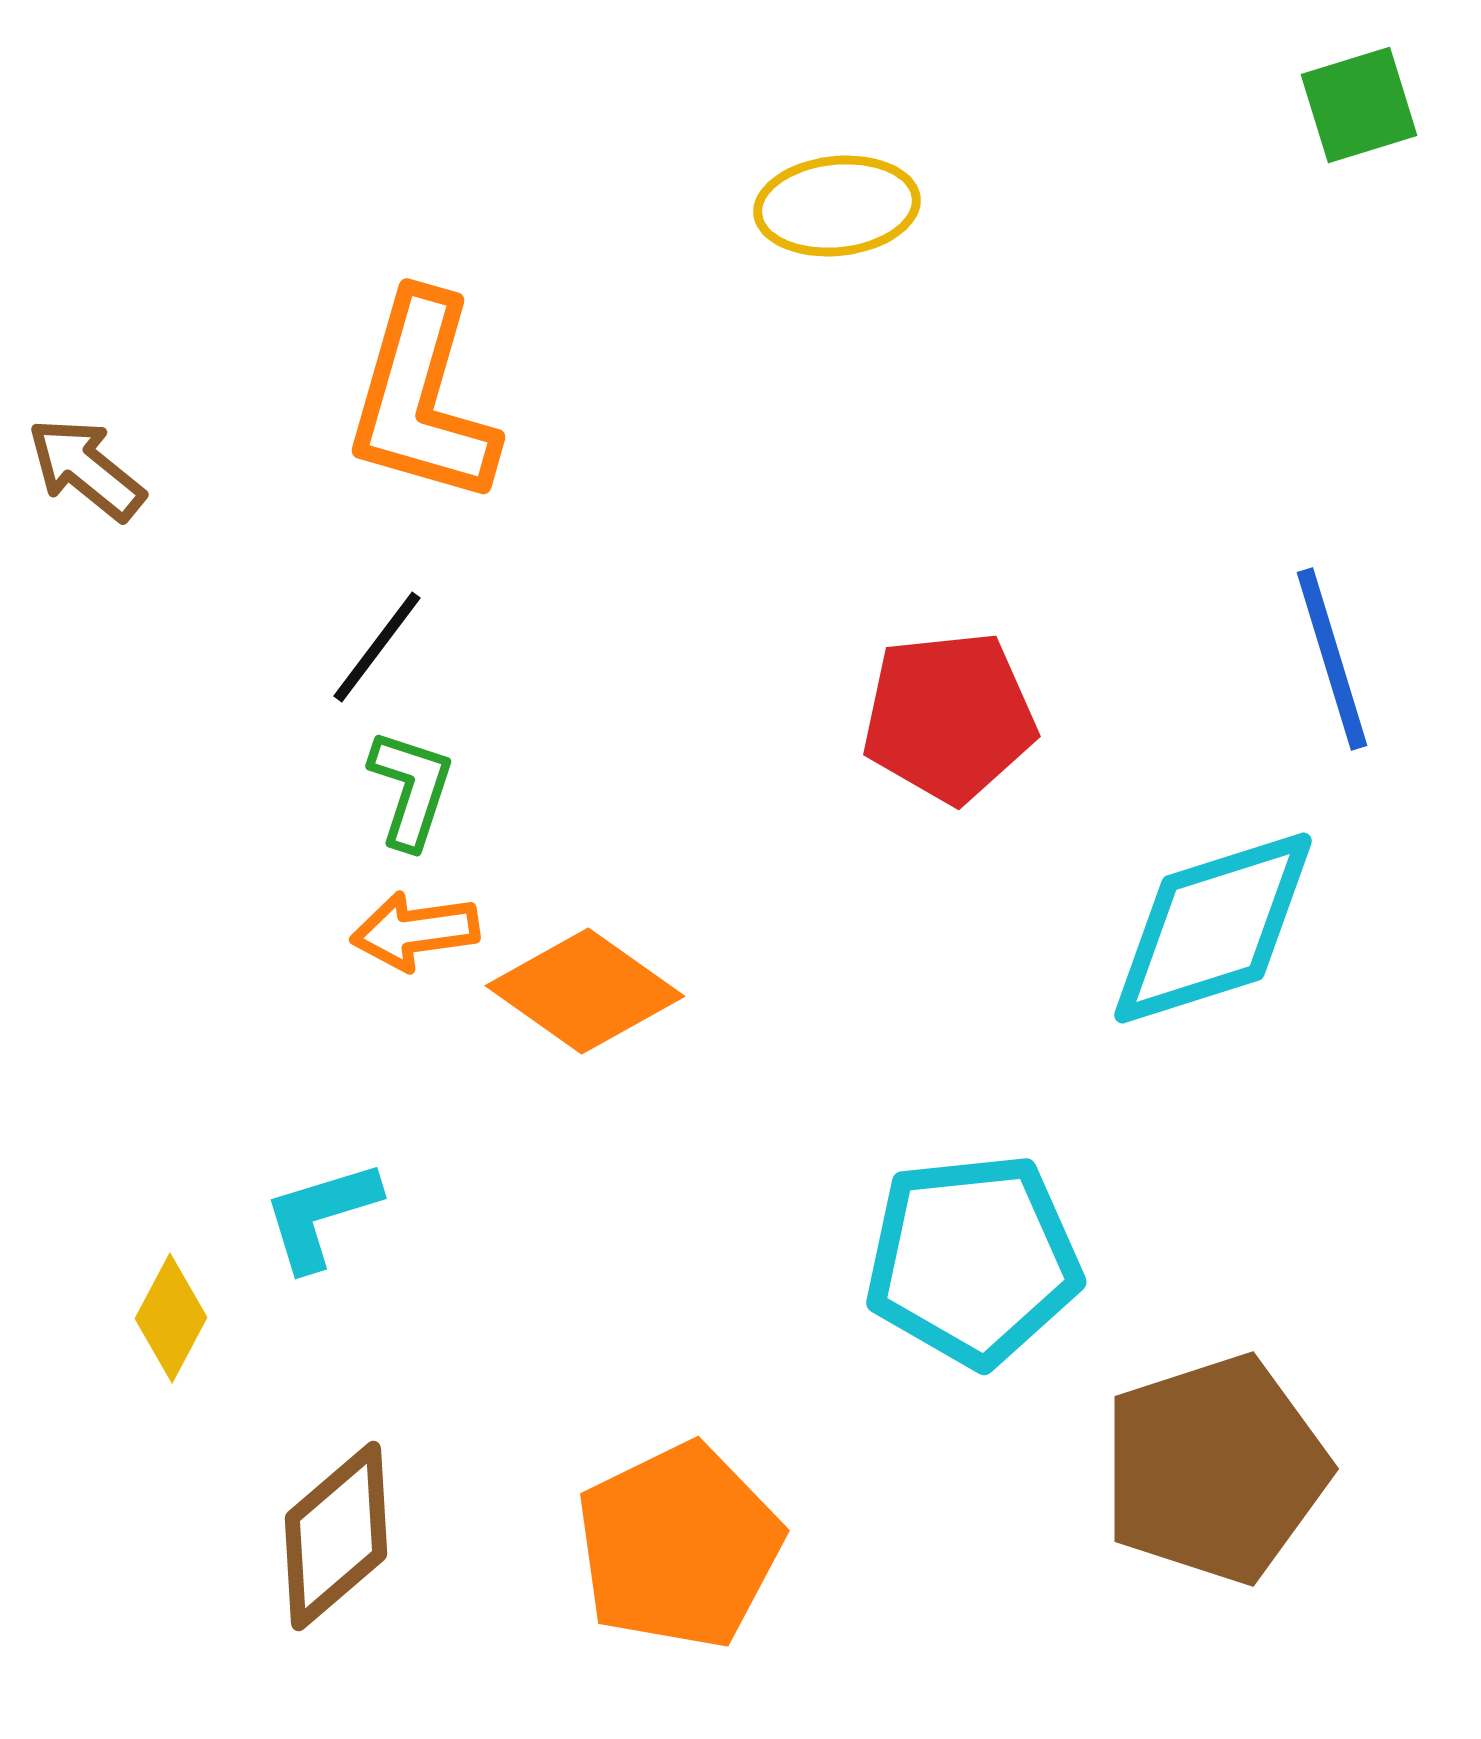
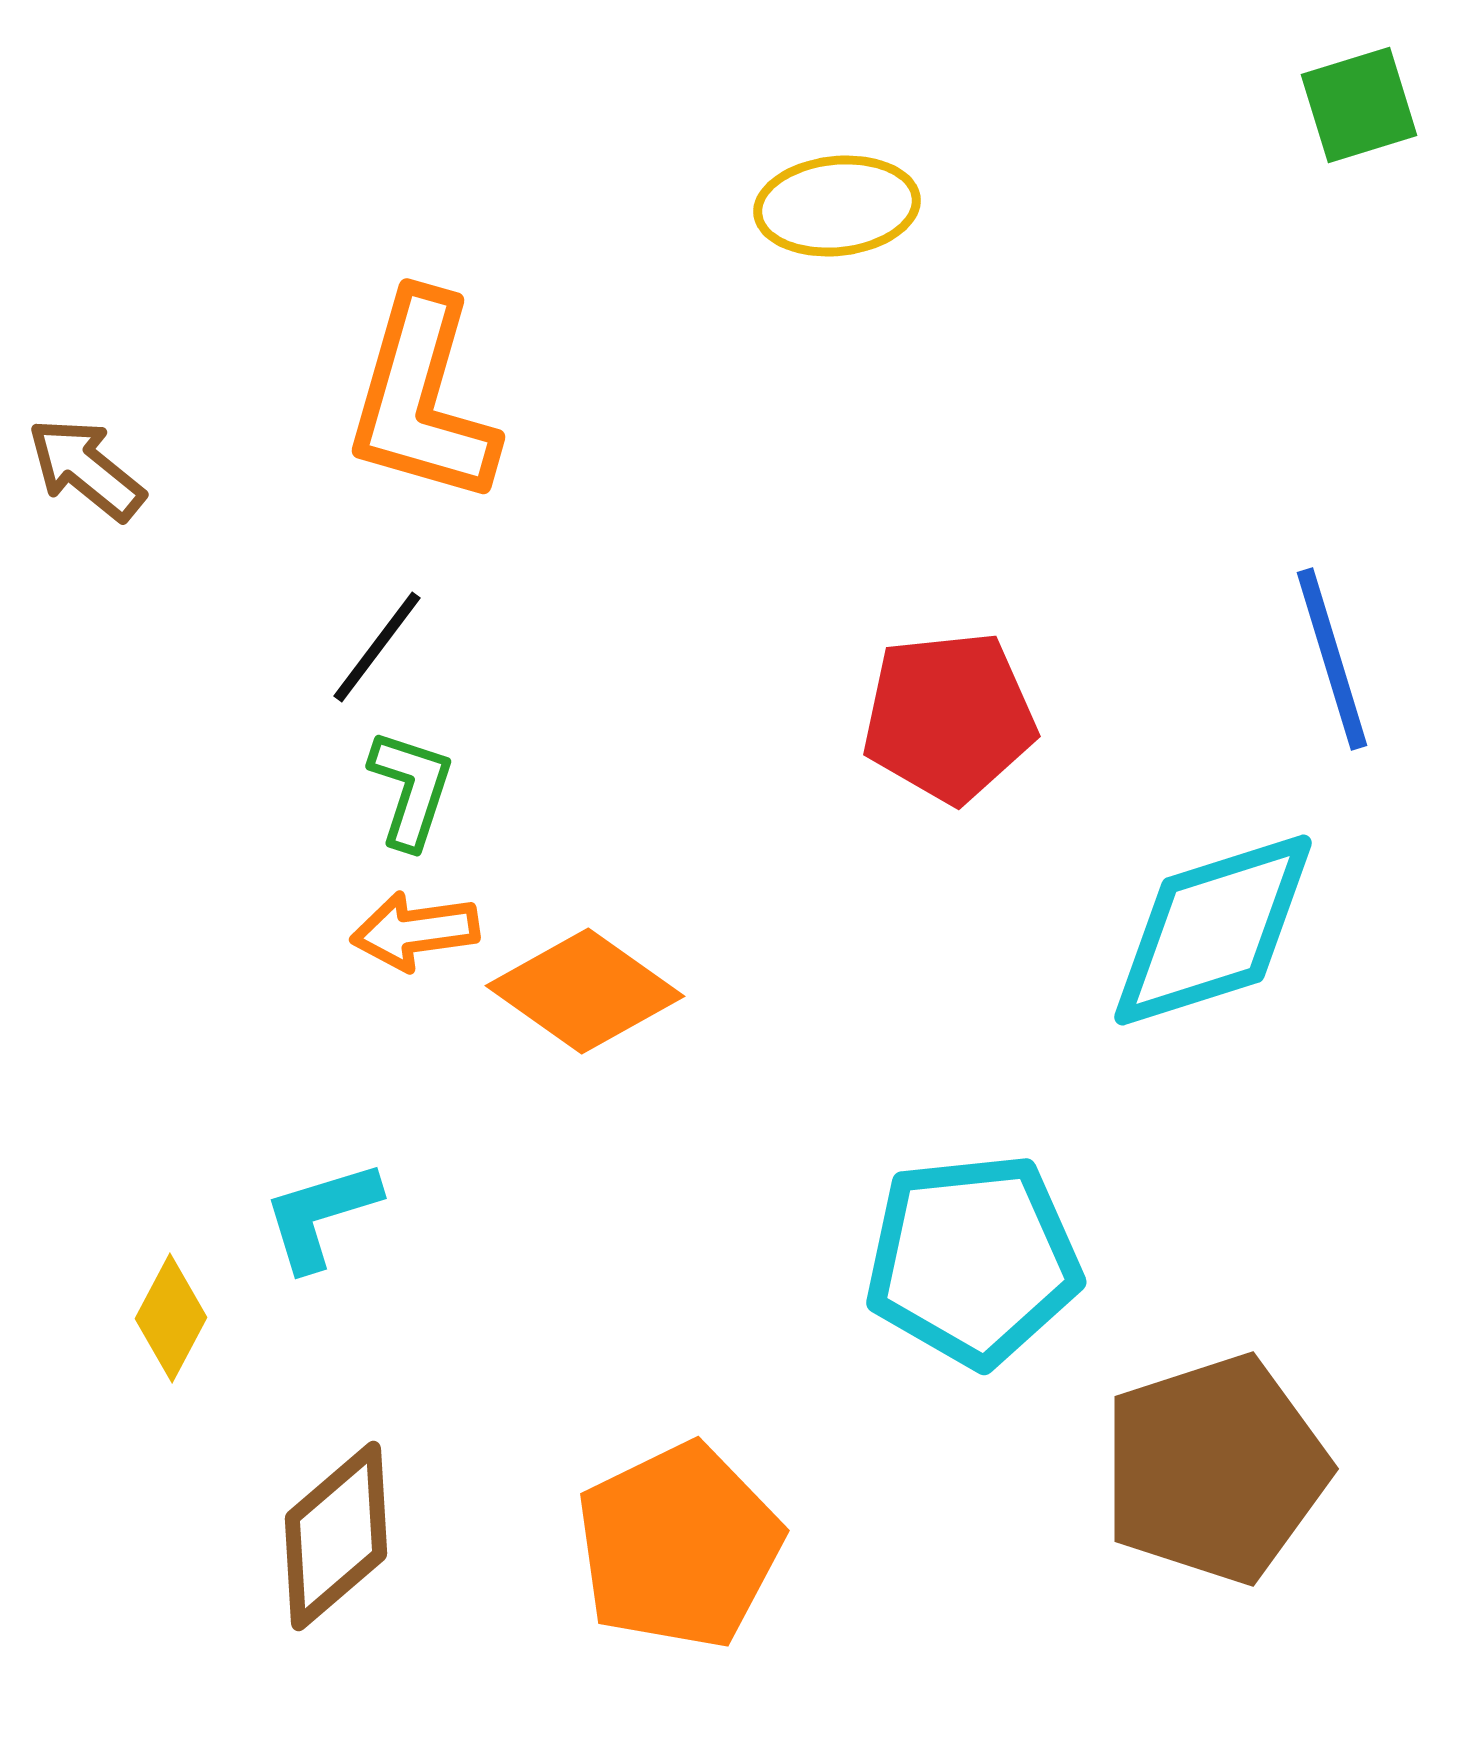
cyan diamond: moved 2 px down
